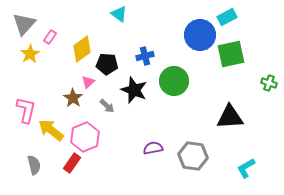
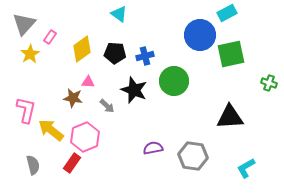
cyan rectangle: moved 4 px up
black pentagon: moved 8 px right, 11 px up
pink triangle: rotated 48 degrees clockwise
brown star: rotated 24 degrees counterclockwise
gray semicircle: moved 1 px left
